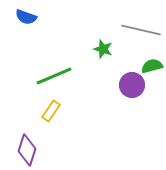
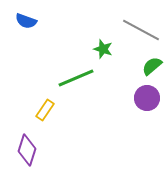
blue semicircle: moved 4 px down
gray line: rotated 15 degrees clockwise
green semicircle: rotated 25 degrees counterclockwise
green line: moved 22 px right, 2 px down
purple circle: moved 15 px right, 13 px down
yellow rectangle: moved 6 px left, 1 px up
